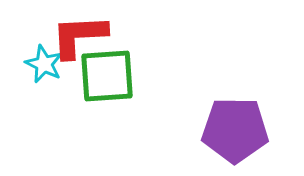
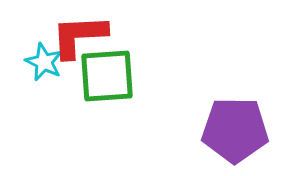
cyan star: moved 2 px up
